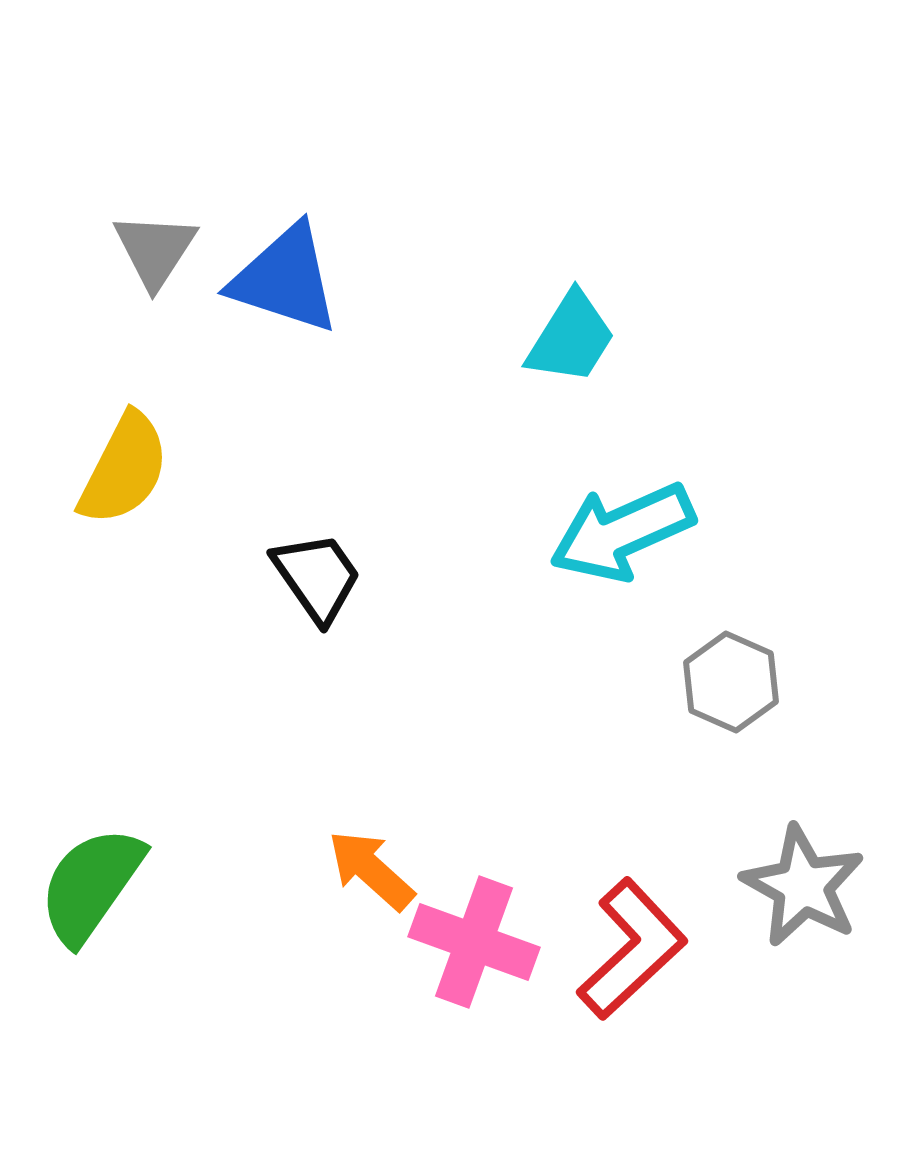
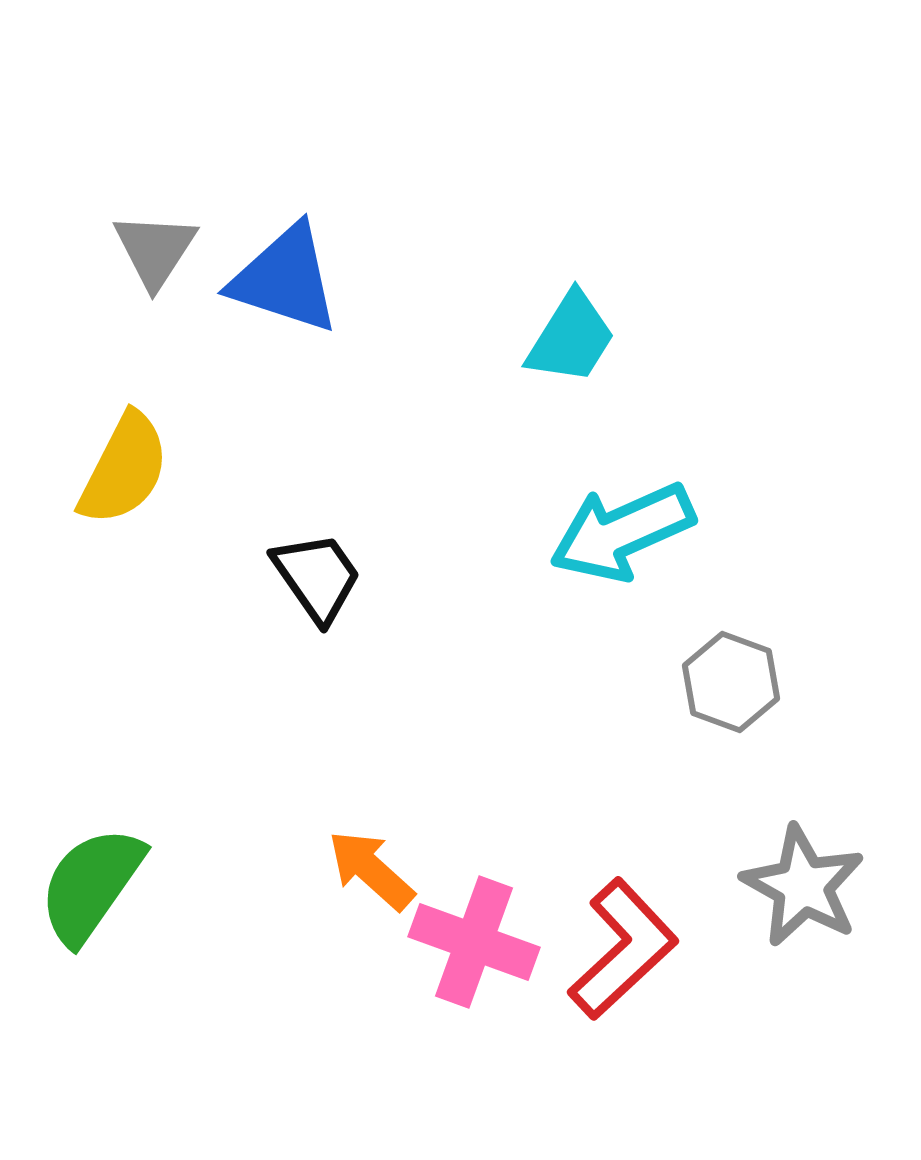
gray hexagon: rotated 4 degrees counterclockwise
red L-shape: moved 9 px left
